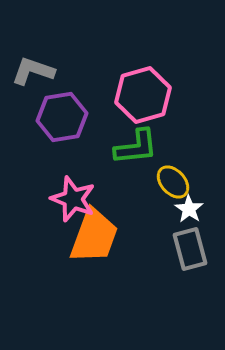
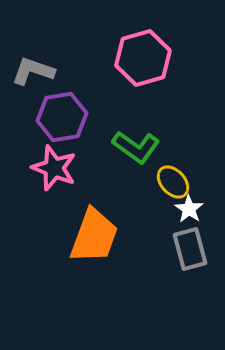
pink hexagon: moved 37 px up
green L-shape: rotated 42 degrees clockwise
pink star: moved 19 px left, 31 px up
